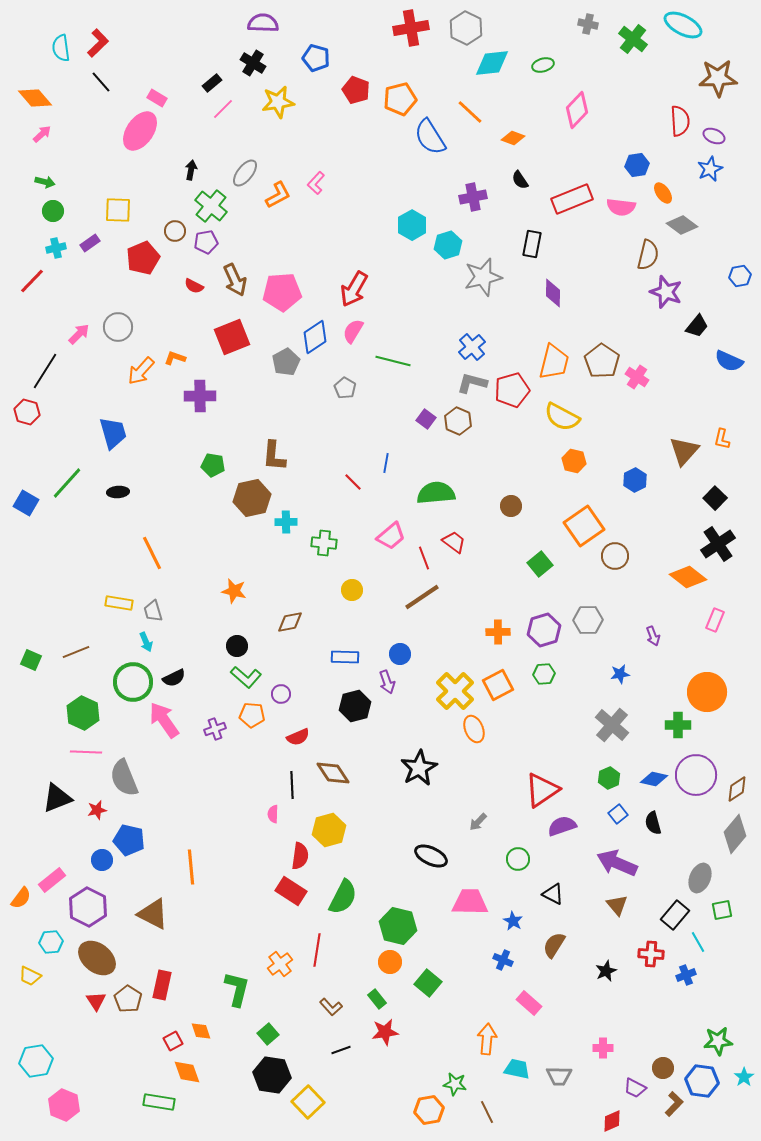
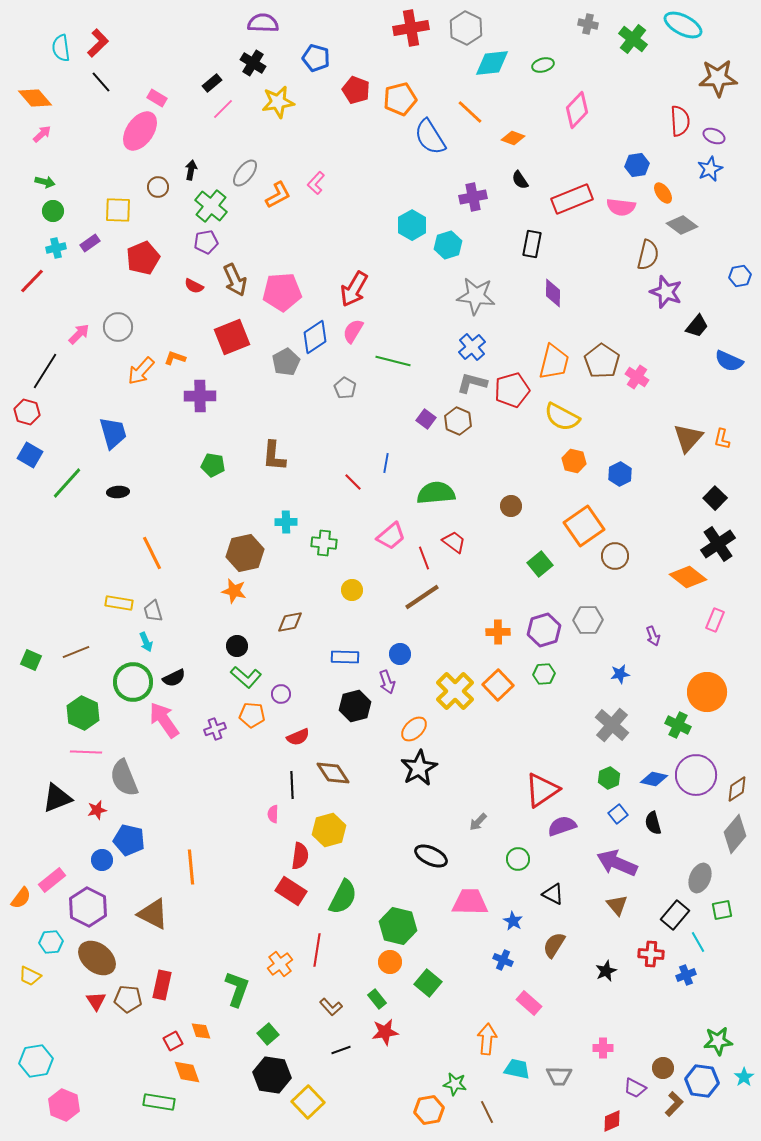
brown circle at (175, 231): moved 17 px left, 44 px up
gray star at (483, 277): moved 7 px left, 19 px down; rotated 21 degrees clockwise
brown triangle at (684, 451): moved 4 px right, 13 px up
blue hexagon at (635, 480): moved 15 px left, 6 px up
brown hexagon at (252, 498): moved 7 px left, 55 px down
blue square at (26, 503): moved 4 px right, 48 px up
orange square at (498, 685): rotated 16 degrees counterclockwise
green cross at (678, 725): rotated 25 degrees clockwise
orange ellipse at (474, 729): moved 60 px left; rotated 68 degrees clockwise
green L-shape at (237, 989): rotated 6 degrees clockwise
brown pentagon at (128, 999): rotated 28 degrees counterclockwise
